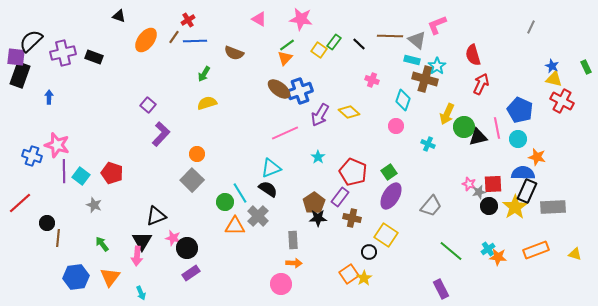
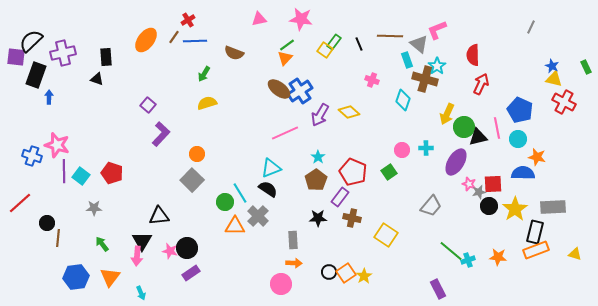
black triangle at (119, 16): moved 22 px left, 63 px down
pink triangle at (259, 19): rotated 42 degrees counterclockwise
pink L-shape at (437, 25): moved 5 px down
gray triangle at (417, 40): moved 2 px right, 4 px down
black line at (359, 44): rotated 24 degrees clockwise
yellow square at (319, 50): moved 6 px right
red semicircle at (473, 55): rotated 15 degrees clockwise
black rectangle at (94, 57): moved 12 px right; rotated 66 degrees clockwise
cyan rectangle at (412, 60): moved 5 px left; rotated 56 degrees clockwise
black rectangle at (20, 75): moved 16 px right
blue cross at (300, 91): rotated 15 degrees counterclockwise
red cross at (562, 101): moved 2 px right, 1 px down
pink circle at (396, 126): moved 6 px right, 24 px down
cyan cross at (428, 144): moved 2 px left, 4 px down; rotated 24 degrees counterclockwise
black rectangle at (527, 191): moved 8 px right, 41 px down; rotated 10 degrees counterclockwise
purple ellipse at (391, 196): moved 65 px right, 34 px up
brown pentagon at (314, 203): moved 2 px right, 23 px up
gray star at (94, 205): moved 3 px down; rotated 21 degrees counterclockwise
yellow star at (515, 207): moved 2 px down
black triangle at (156, 216): moved 3 px right; rotated 15 degrees clockwise
pink star at (173, 238): moved 3 px left, 13 px down
cyan cross at (488, 249): moved 20 px left, 11 px down; rotated 16 degrees clockwise
black circle at (369, 252): moved 40 px left, 20 px down
orange square at (349, 274): moved 3 px left, 1 px up
yellow star at (364, 278): moved 2 px up
purple rectangle at (441, 289): moved 3 px left
